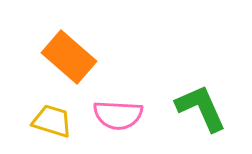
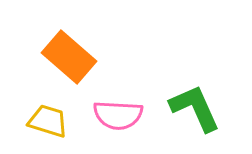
green L-shape: moved 6 px left
yellow trapezoid: moved 4 px left
